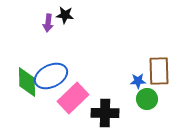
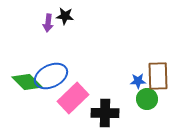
black star: moved 1 px down
brown rectangle: moved 1 px left, 5 px down
green diamond: rotated 44 degrees counterclockwise
